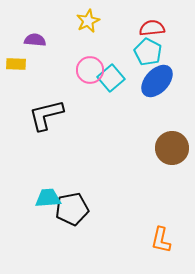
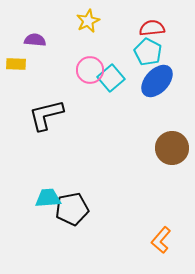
orange L-shape: rotated 28 degrees clockwise
